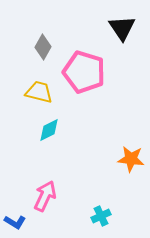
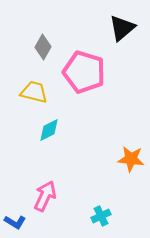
black triangle: rotated 24 degrees clockwise
yellow trapezoid: moved 5 px left
